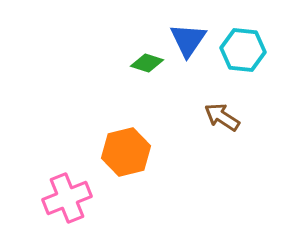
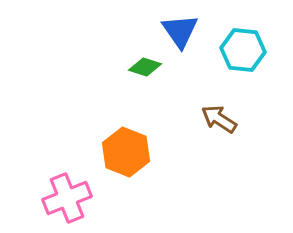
blue triangle: moved 8 px left, 9 px up; rotated 9 degrees counterclockwise
green diamond: moved 2 px left, 4 px down
brown arrow: moved 3 px left, 2 px down
orange hexagon: rotated 24 degrees counterclockwise
